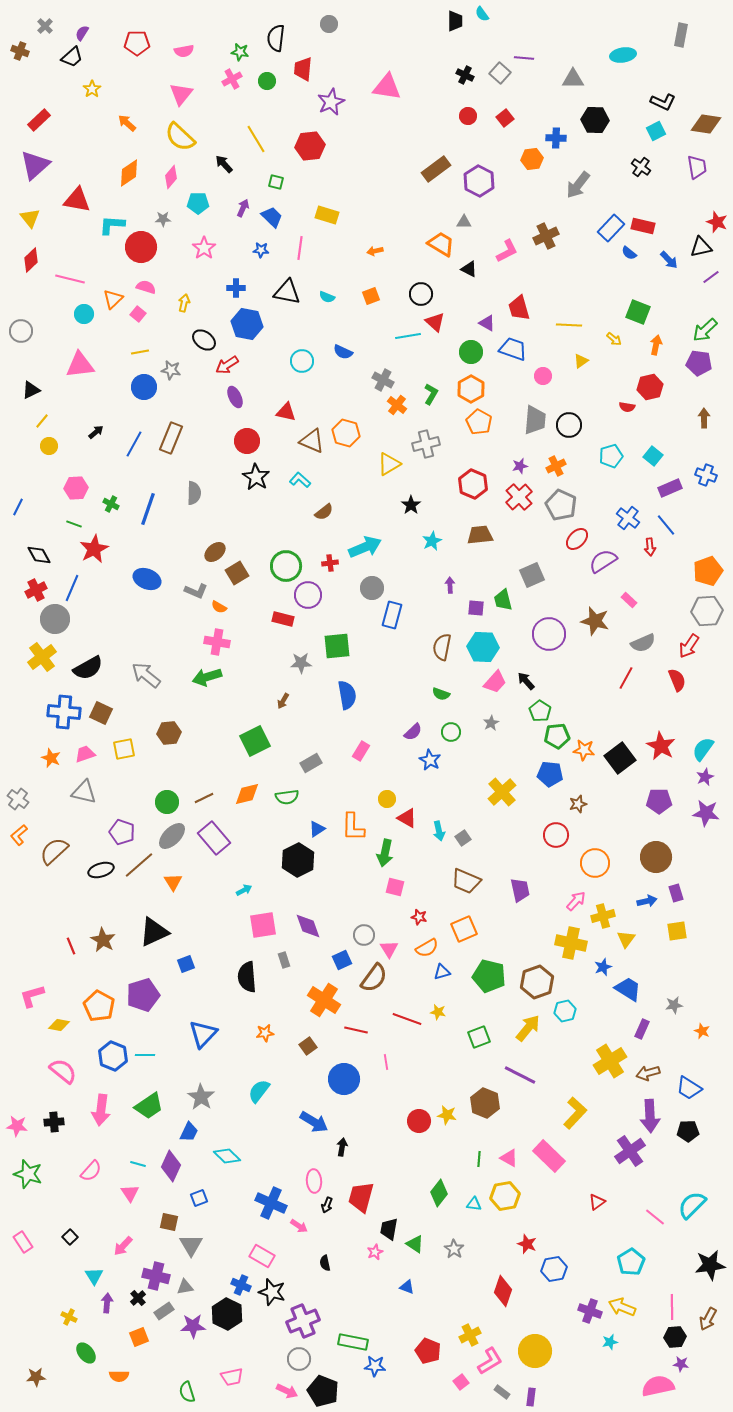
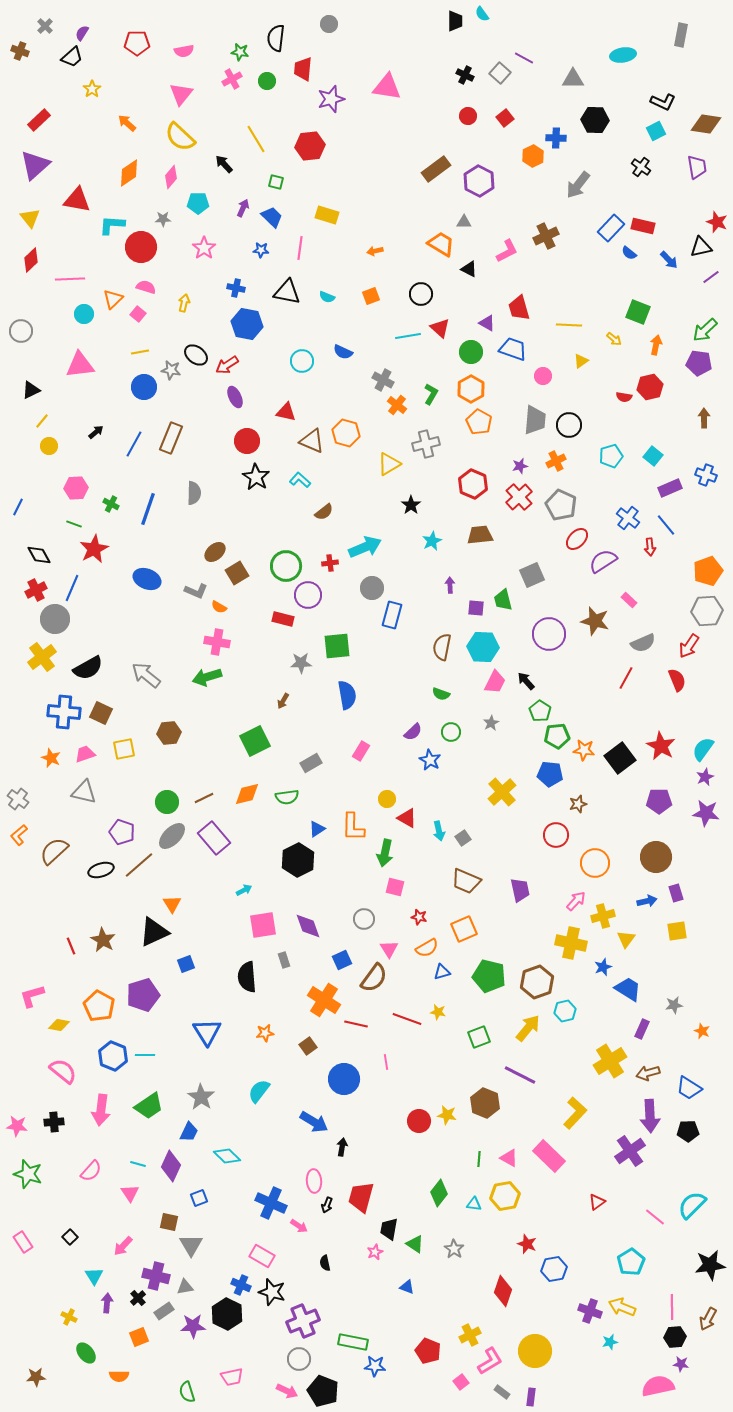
purple line at (524, 58): rotated 24 degrees clockwise
purple star at (331, 102): moved 3 px up; rotated 8 degrees clockwise
orange hexagon at (532, 159): moved 1 px right, 3 px up; rotated 20 degrees counterclockwise
pink line at (70, 279): rotated 16 degrees counterclockwise
blue cross at (236, 288): rotated 12 degrees clockwise
red triangle at (435, 322): moved 5 px right, 6 px down
black ellipse at (204, 340): moved 8 px left, 15 px down
red semicircle at (627, 407): moved 3 px left, 10 px up
orange cross at (556, 466): moved 5 px up
pink trapezoid at (495, 682): rotated 15 degrees counterclockwise
orange triangle at (173, 882): moved 1 px left, 22 px down
gray circle at (364, 935): moved 16 px up
red line at (356, 1030): moved 6 px up
blue triangle at (203, 1034): moved 4 px right, 2 px up; rotated 16 degrees counterclockwise
